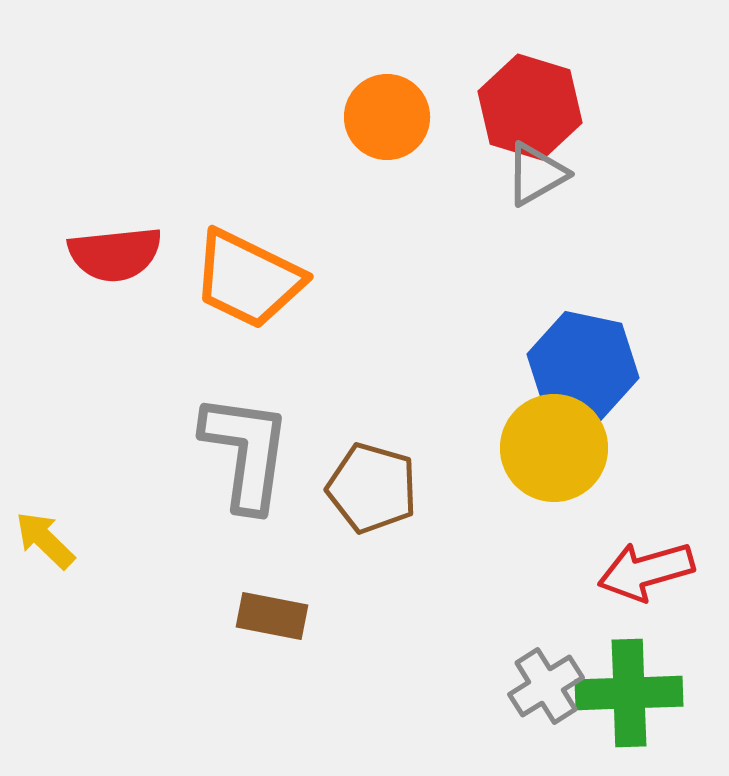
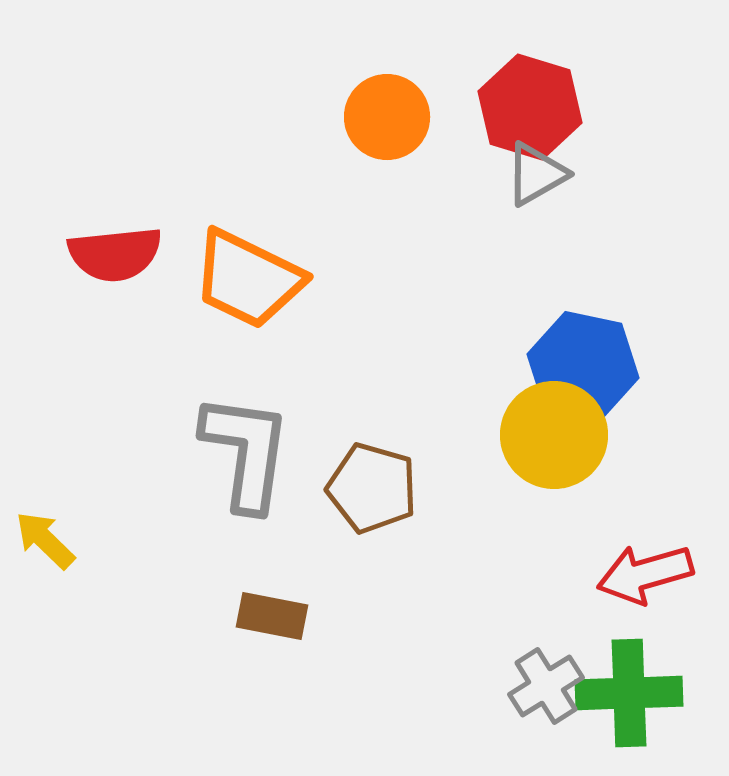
yellow circle: moved 13 px up
red arrow: moved 1 px left, 3 px down
